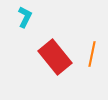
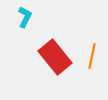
orange line: moved 2 px down
